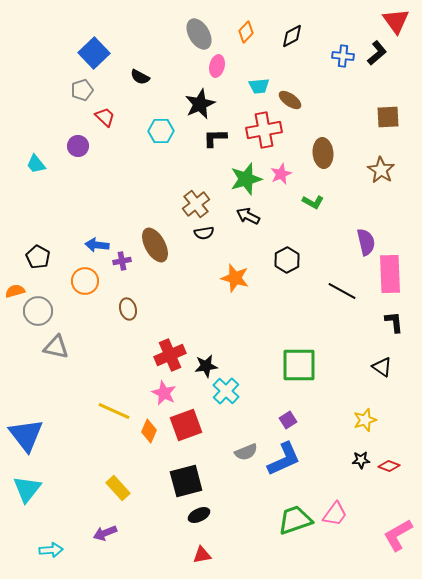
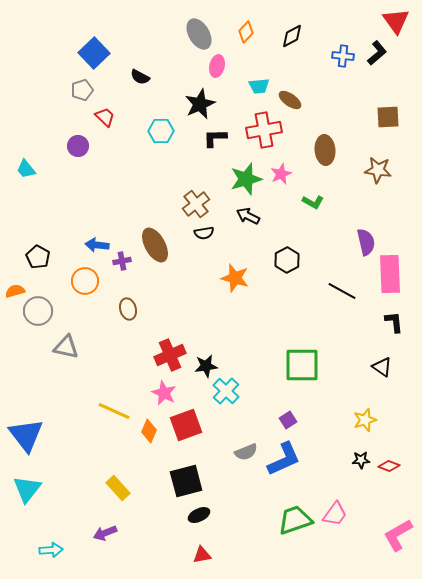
brown ellipse at (323, 153): moved 2 px right, 3 px up
cyan trapezoid at (36, 164): moved 10 px left, 5 px down
brown star at (381, 170): moved 3 px left; rotated 24 degrees counterclockwise
gray triangle at (56, 347): moved 10 px right
green square at (299, 365): moved 3 px right
